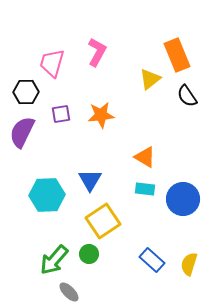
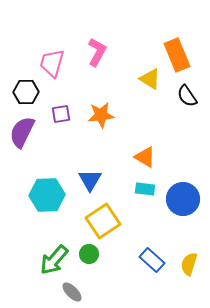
yellow triangle: rotated 50 degrees counterclockwise
gray ellipse: moved 3 px right
